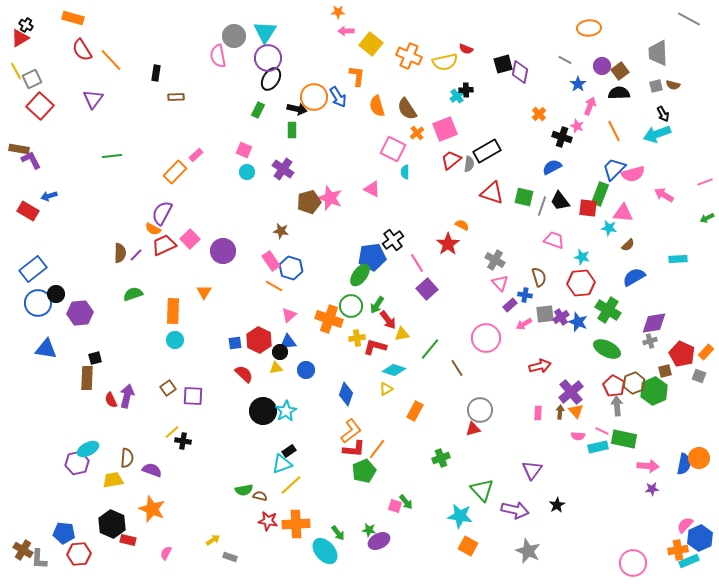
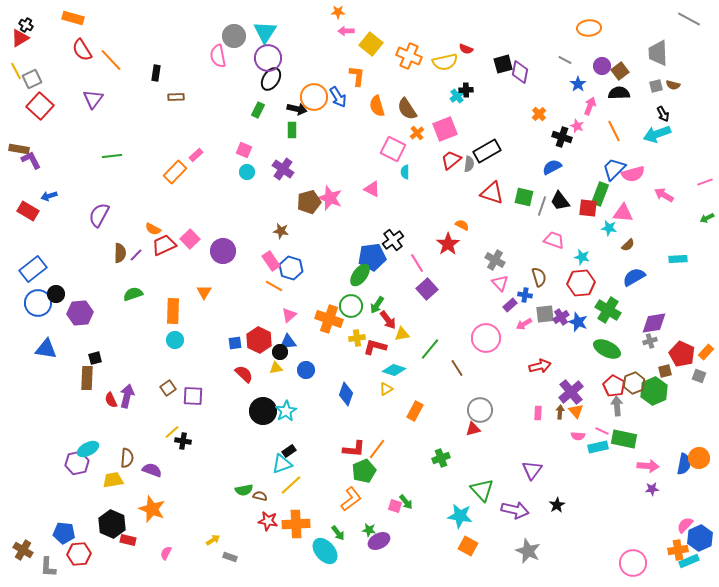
purple semicircle at (162, 213): moved 63 px left, 2 px down
orange L-shape at (351, 431): moved 68 px down
gray L-shape at (39, 559): moved 9 px right, 8 px down
